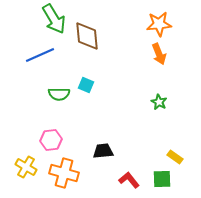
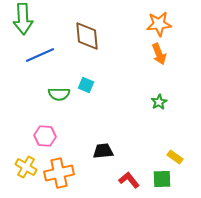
green arrow: moved 31 px left; rotated 28 degrees clockwise
green star: rotated 14 degrees clockwise
pink hexagon: moved 6 px left, 4 px up; rotated 10 degrees clockwise
orange cross: moved 5 px left; rotated 28 degrees counterclockwise
